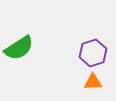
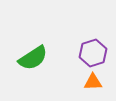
green semicircle: moved 14 px right, 10 px down
